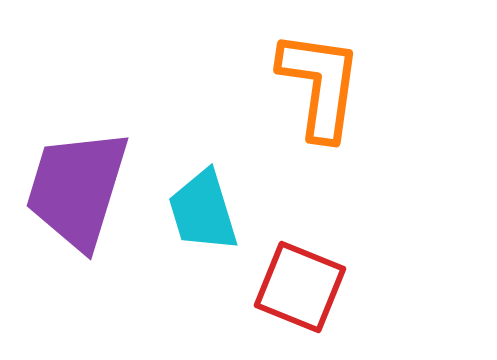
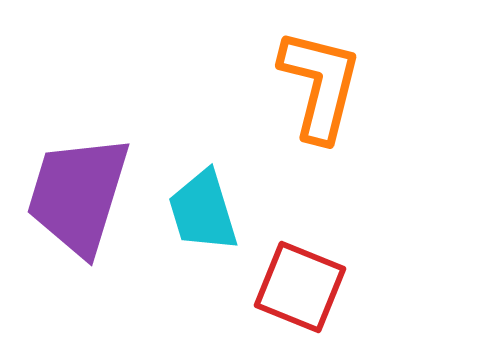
orange L-shape: rotated 6 degrees clockwise
purple trapezoid: moved 1 px right, 6 px down
